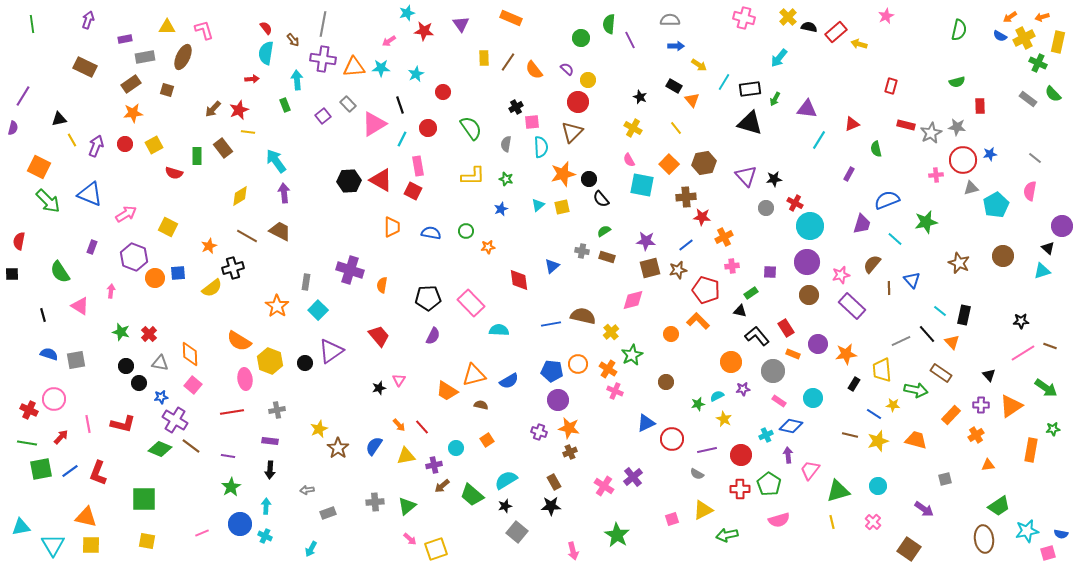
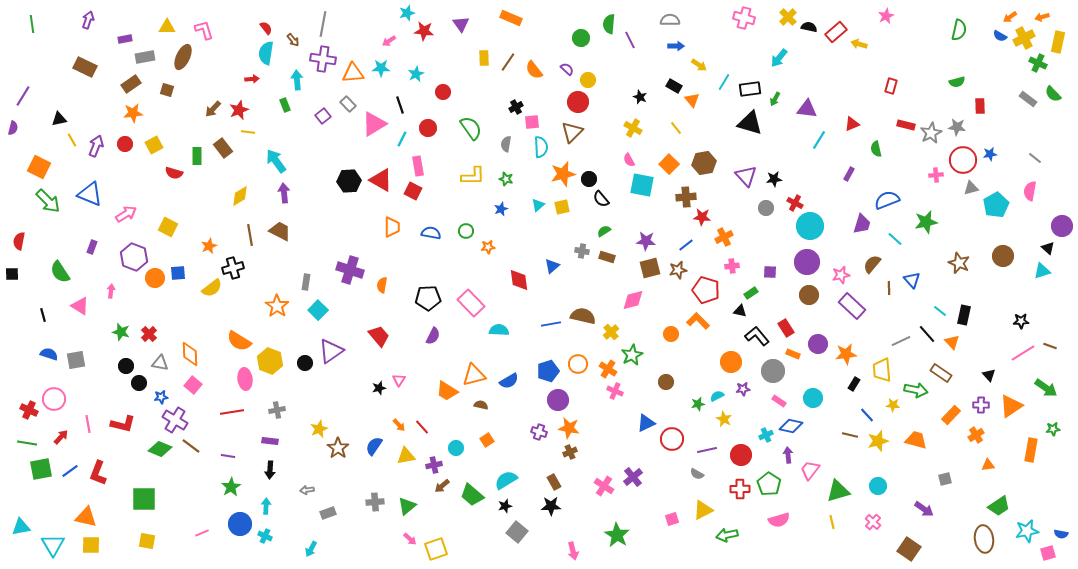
orange triangle at (354, 67): moved 1 px left, 6 px down
brown line at (247, 236): moved 3 px right, 1 px up; rotated 50 degrees clockwise
blue pentagon at (552, 371): moved 4 px left; rotated 25 degrees counterclockwise
blue line at (874, 414): moved 7 px left, 1 px down; rotated 14 degrees clockwise
